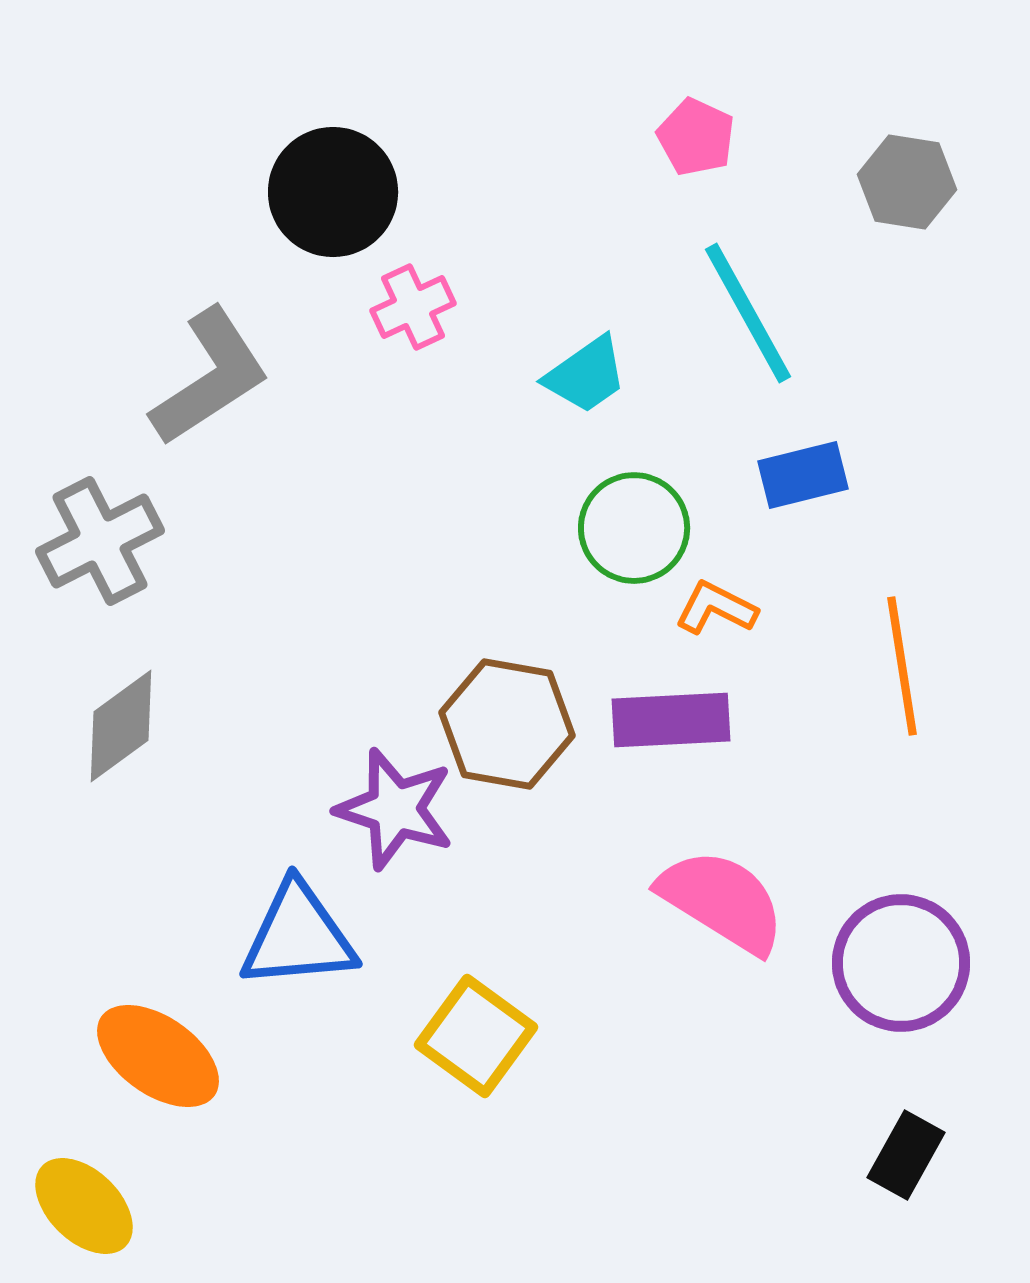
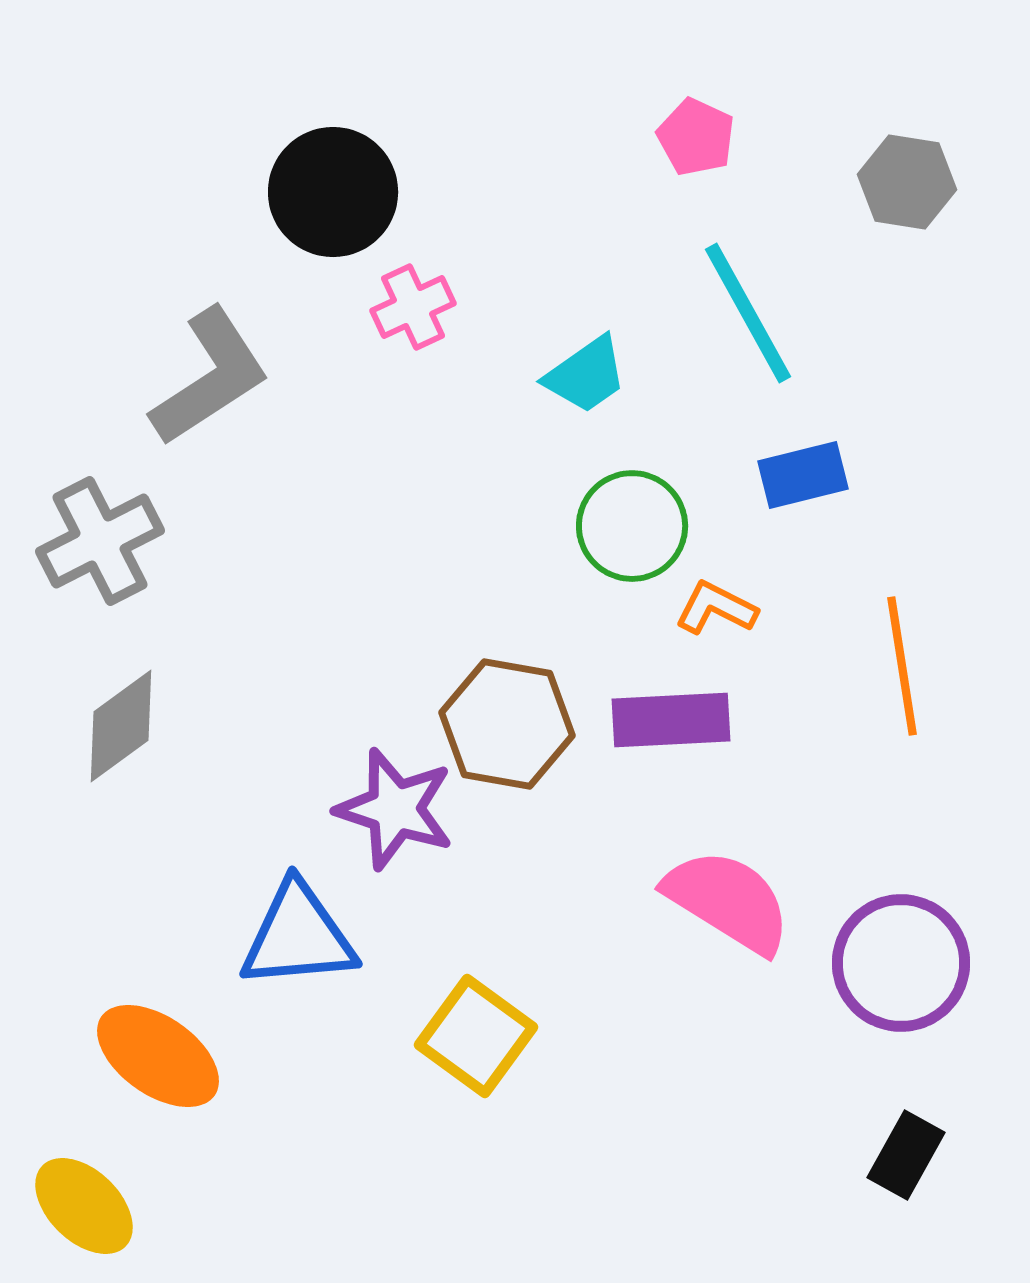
green circle: moved 2 px left, 2 px up
pink semicircle: moved 6 px right
